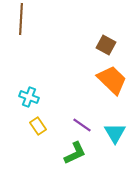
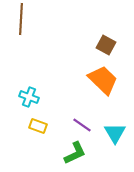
orange trapezoid: moved 9 px left
yellow rectangle: rotated 36 degrees counterclockwise
